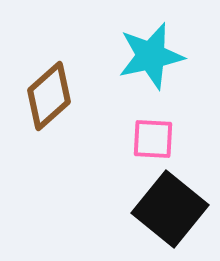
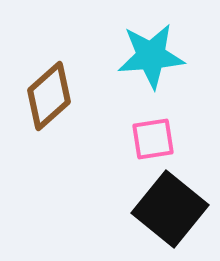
cyan star: rotated 8 degrees clockwise
pink square: rotated 12 degrees counterclockwise
